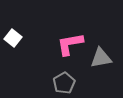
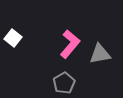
pink L-shape: rotated 140 degrees clockwise
gray triangle: moved 1 px left, 4 px up
